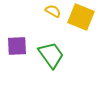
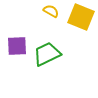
yellow semicircle: moved 2 px left
green trapezoid: moved 4 px left, 1 px up; rotated 80 degrees counterclockwise
